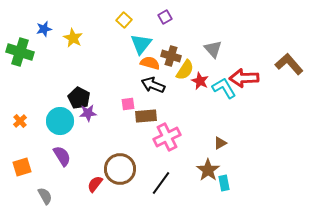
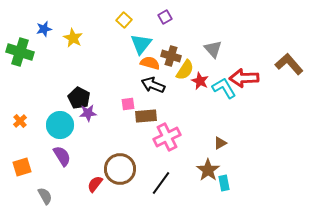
cyan circle: moved 4 px down
